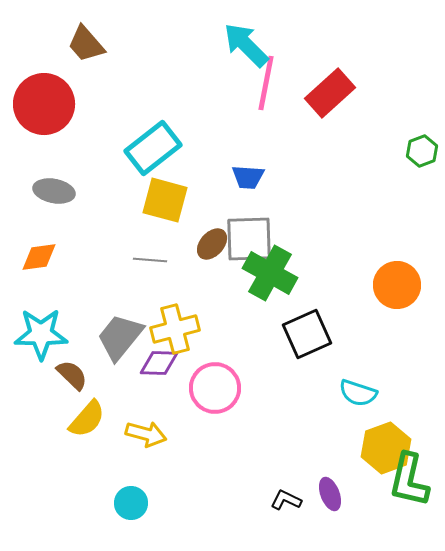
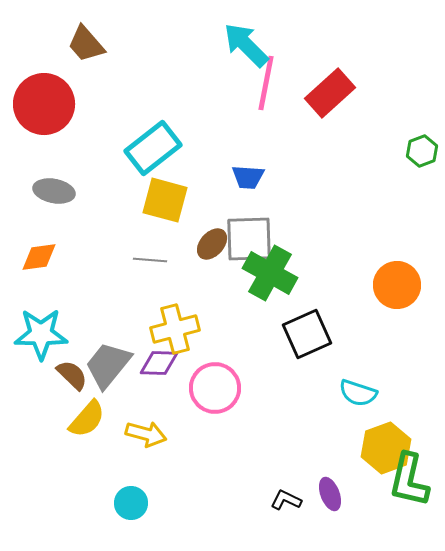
gray trapezoid: moved 12 px left, 28 px down
